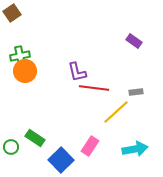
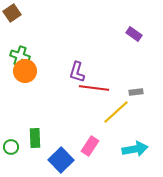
purple rectangle: moved 7 px up
green cross: rotated 30 degrees clockwise
purple L-shape: rotated 30 degrees clockwise
green rectangle: rotated 54 degrees clockwise
